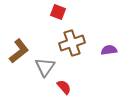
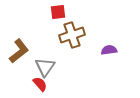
red square: rotated 28 degrees counterclockwise
brown cross: moved 8 px up
red semicircle: moved 24 px left, 3 px up
